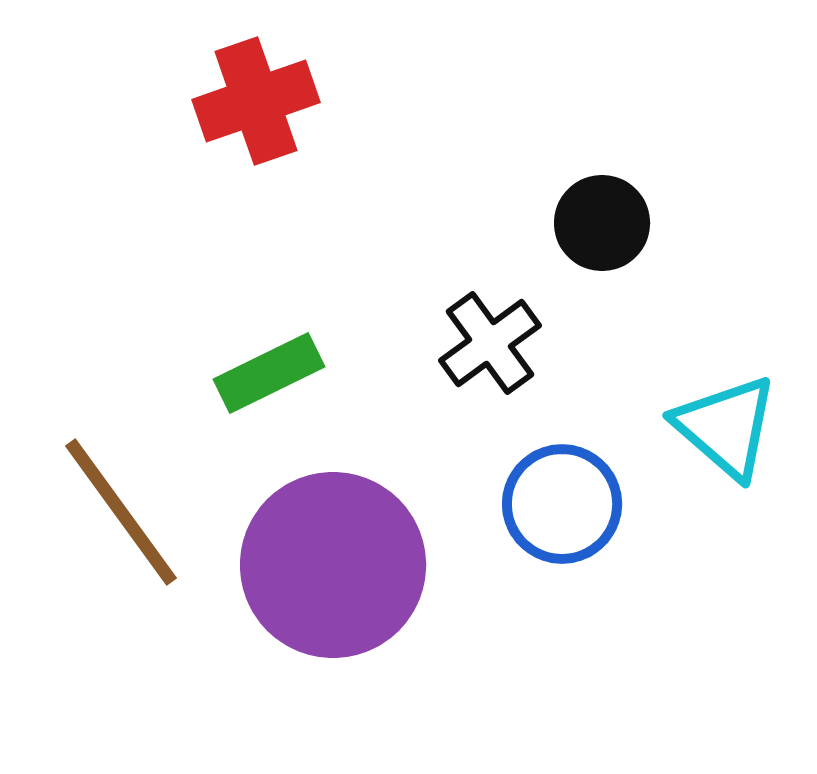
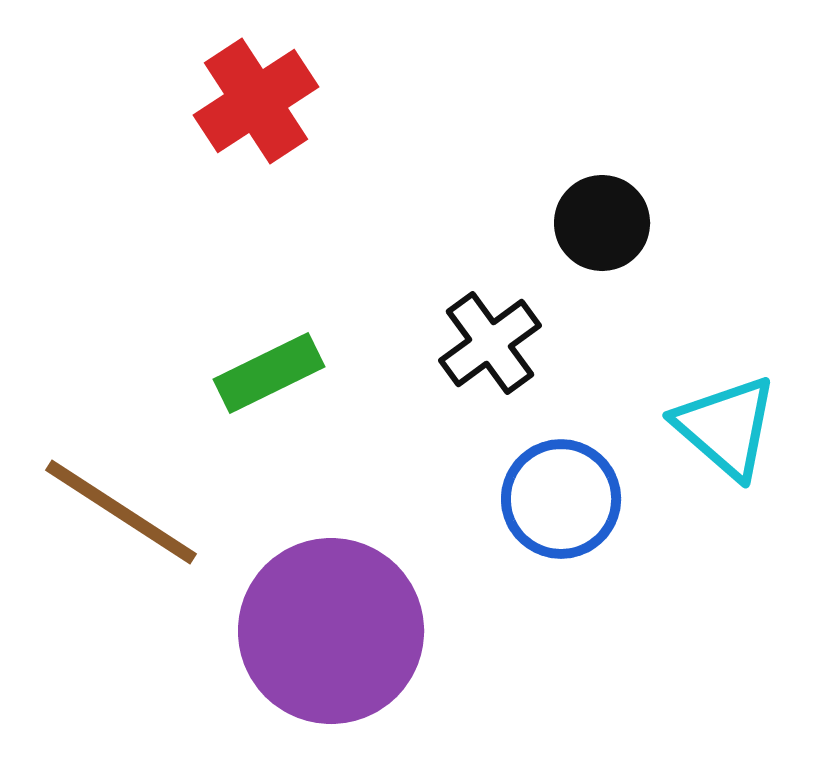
red cross: rotated 14 degrees counterclockwise
blue circle: moved 1 px left, 5 px up
brown line: rotated 21 degrees counterclockwise
purple circle: moved 2 px left, 66 px down
